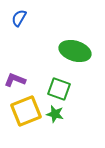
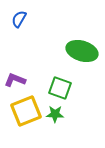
blue semicircle: moved 1 px down
green ellipse: moved 7 px right
green square: moved 1 px right, 1 px up
green star: rotated 12 degrees counterclockwise
